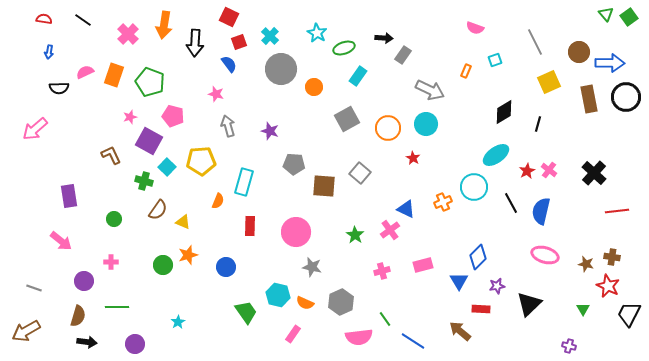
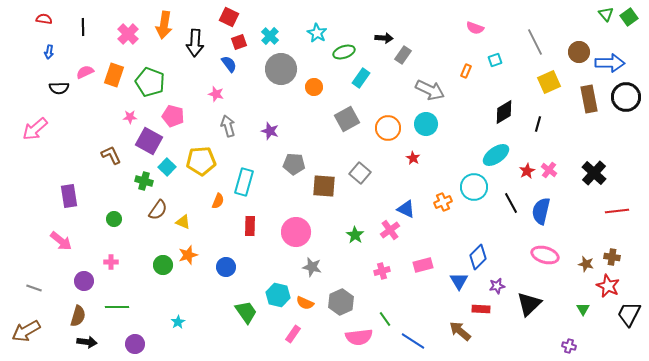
black line at (83, 20): moved 7 px down; rotated 54 degrees clockwise
green ellipse at (344, 48): moved 4 px down
cyan rectangle at (358, 76): moved 3 px right, 2 px down
pink star at (130, 117): rotated 16 degrees clockwise
